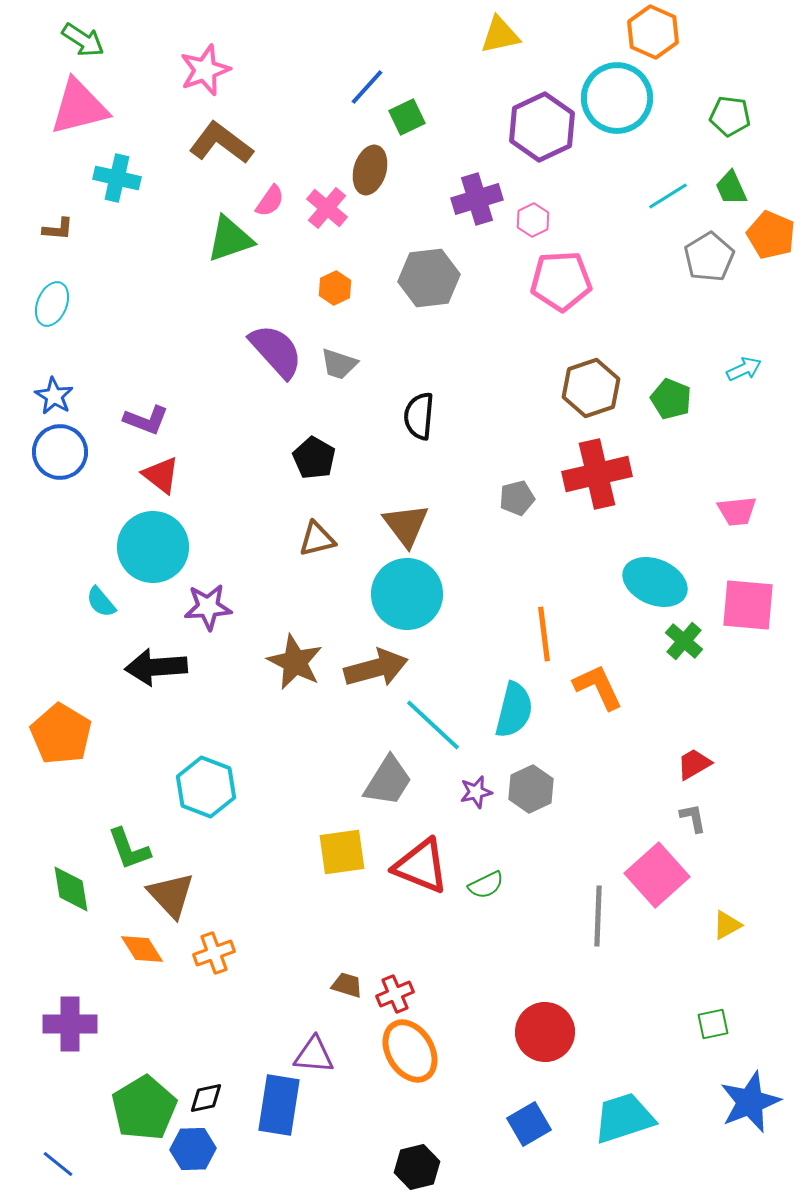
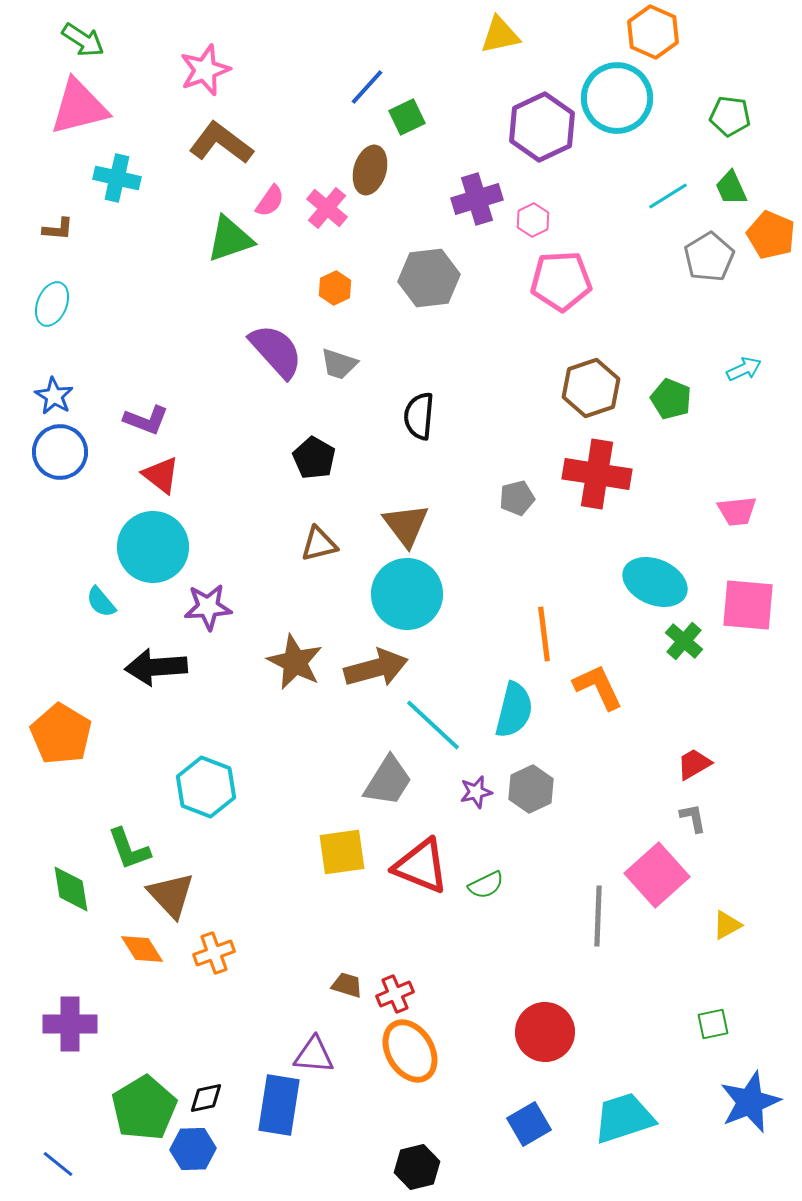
red cross at (597, 474): rotated 22 degrees clockwise
brown triangle at (317, 539): moved 2 px right, 5 px down
